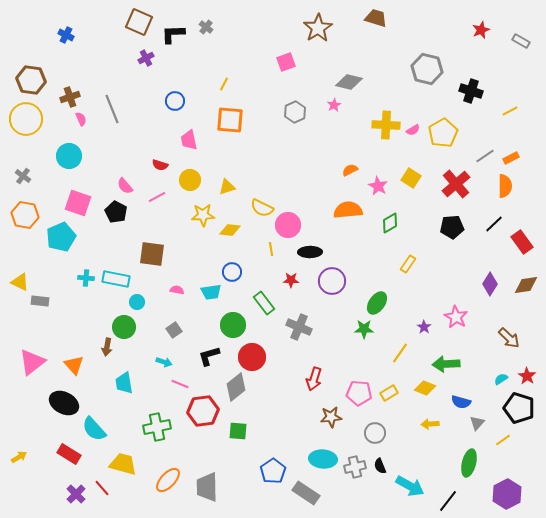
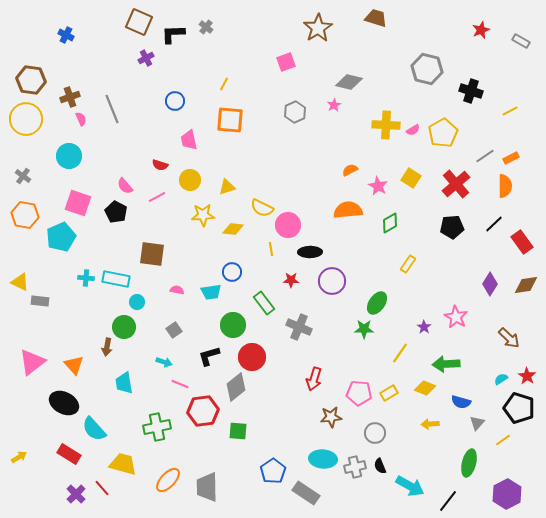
yellow diamond at (230, 230): moved 3 px right, 1 px up
